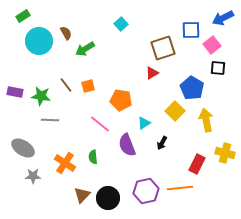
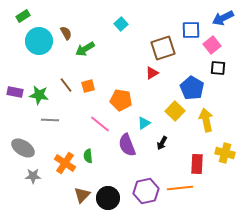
green star: moved 2 px left, 1 px up
green semicircle: moved 5 px left, 1 px up
red rectangle: rotated 24 degrees counterclockwise
